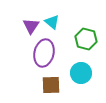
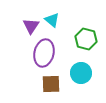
cyan triangle: moved 2 px up
brown square: moved 1 px up
